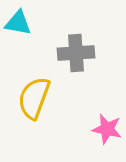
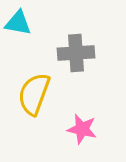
yellow semicircle: moved 4 px up
pink star: moved 25 px left
